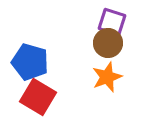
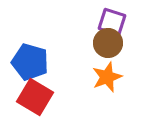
red square: moved 3 px left
